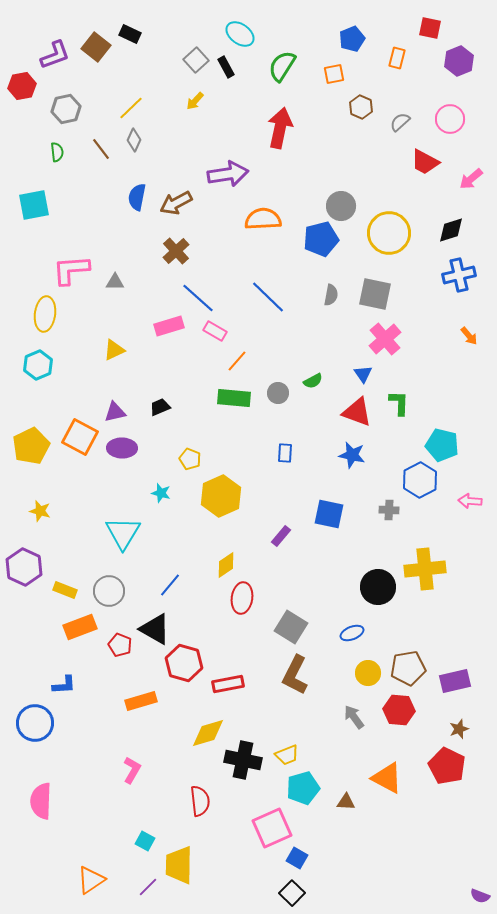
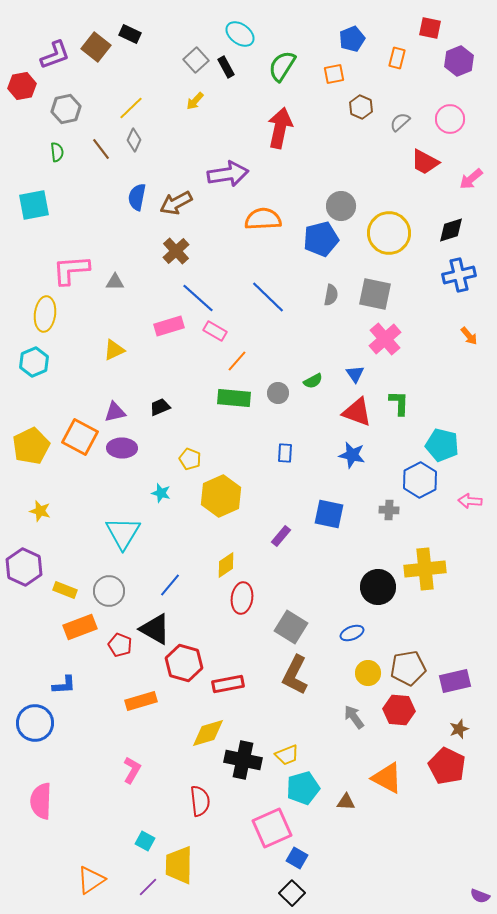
cyan hexagon at (38, 365): moved 4 px left, 3 px up
blue triangle at (363, 374): moved 8 px left
